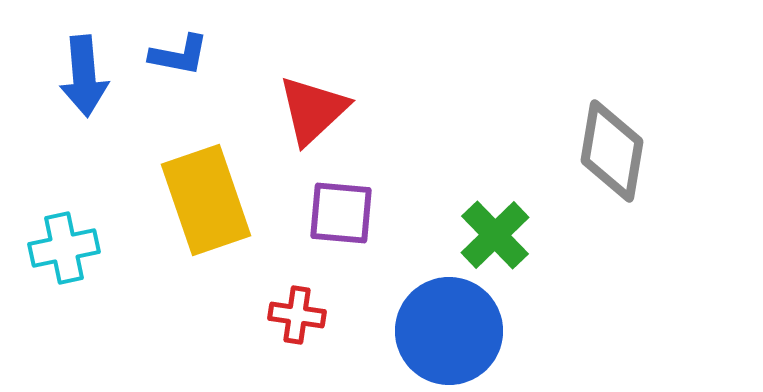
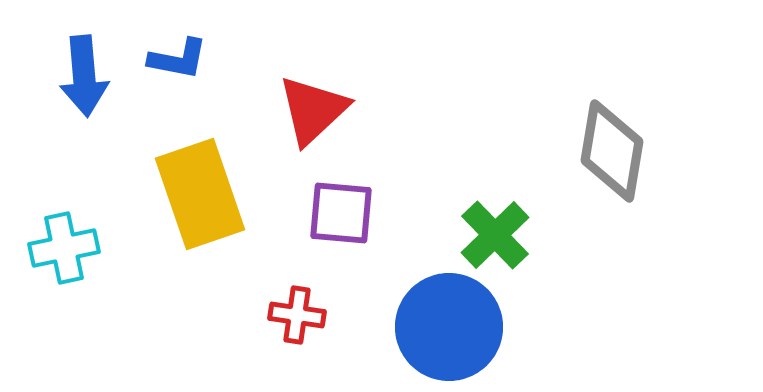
blue L-shape: moved 1 px left, 4 px down
yellow rectangle: moved 6 px left, 6 px up
blue circle: moved 4 px up
